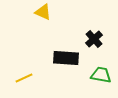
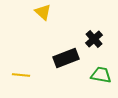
yellow triangle: rotated 18 degrees clockwise
black rectangle: rotated 25 degrees counterclockwise
yellow line: moved 3 px left, 3 px up; rotated 30 degrees clockwise
